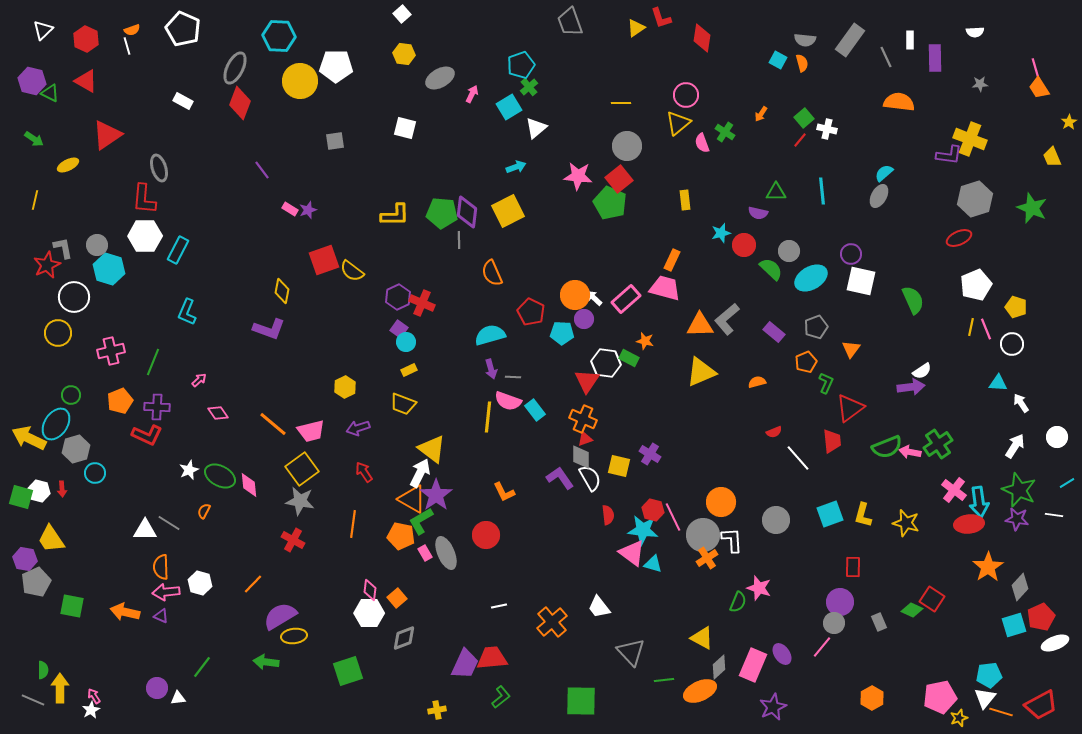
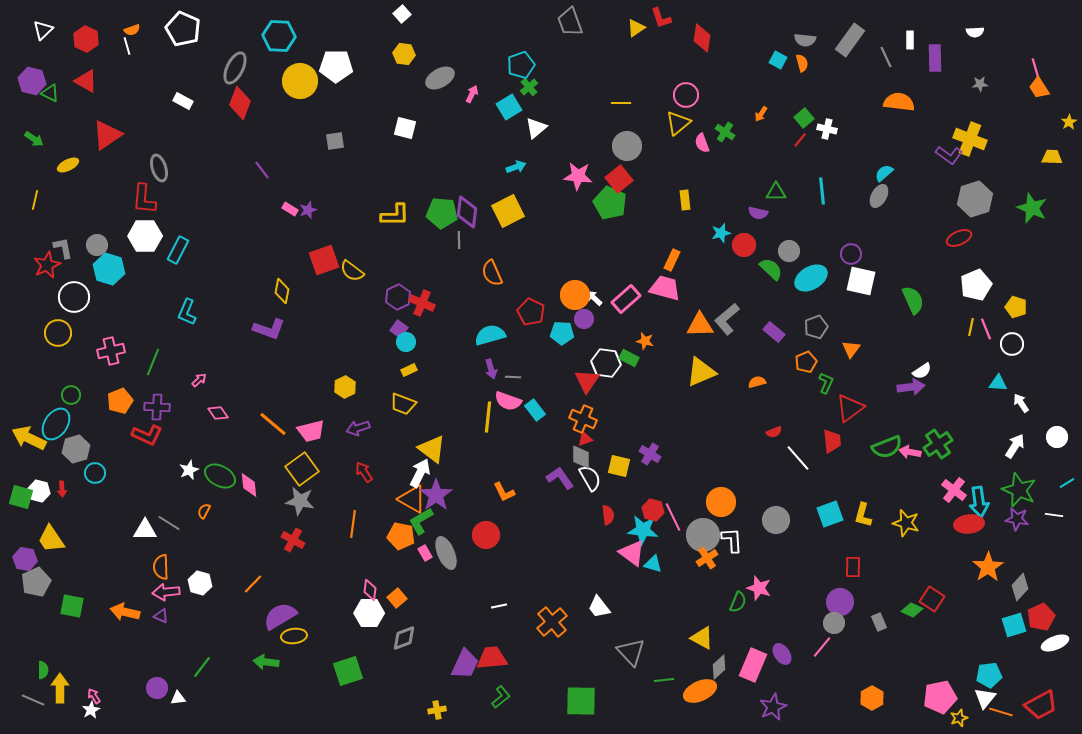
purple L-shape at (949, 155): rotated 28 degrees clockwise
yellow trapezoid at (1052, 157): rotated 115 degrees clockwise
